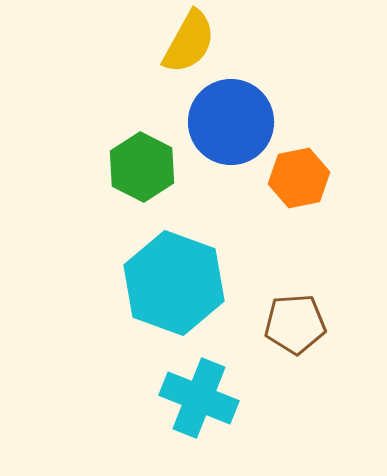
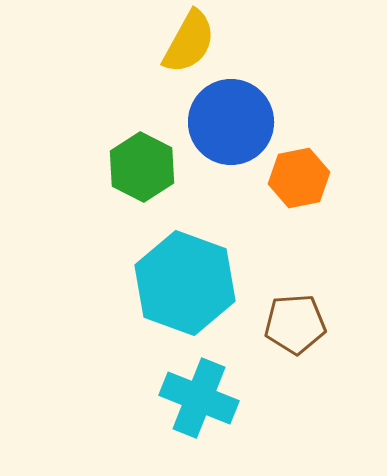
cyan hexagon: moved 11 px right
